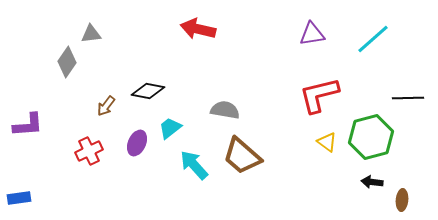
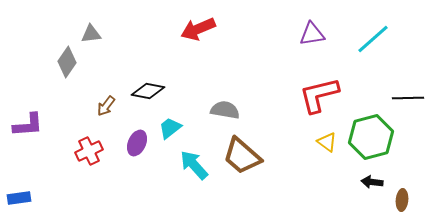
red arrow: rotated 36 degrees counterclockwise
